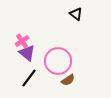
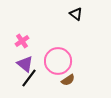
purple triangle: moved 2 px left, 11 px down
